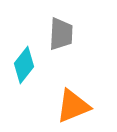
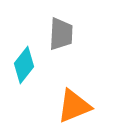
orange triangle: moved 1 px right
